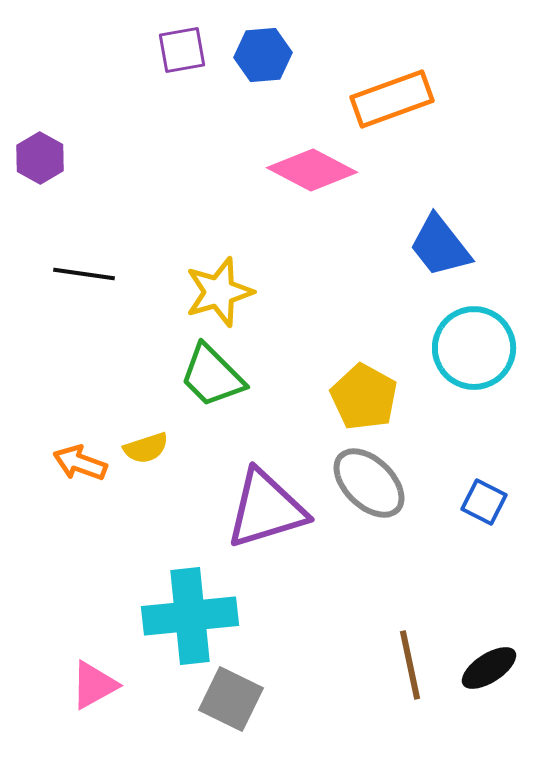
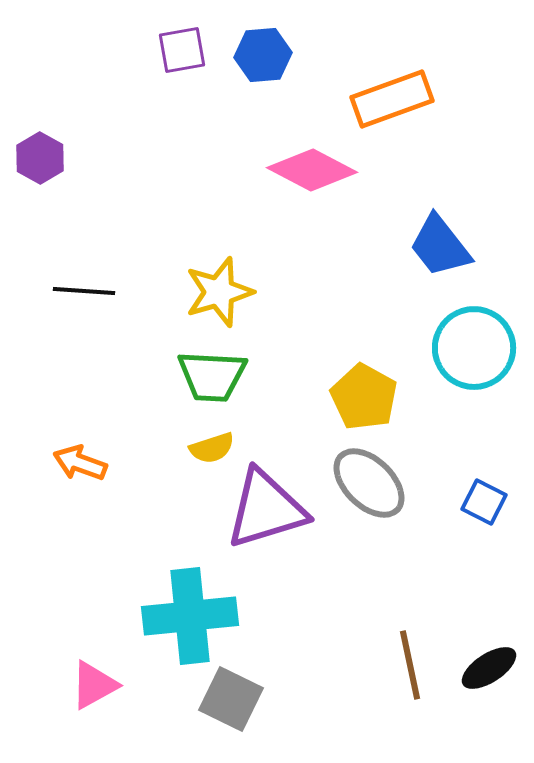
black line: moved 17 px down; rotated 4 degrees counterclockwise
green trapezoid: rotated 42 degrees counterclockwise
yellow semicircle: moved 66 px right
